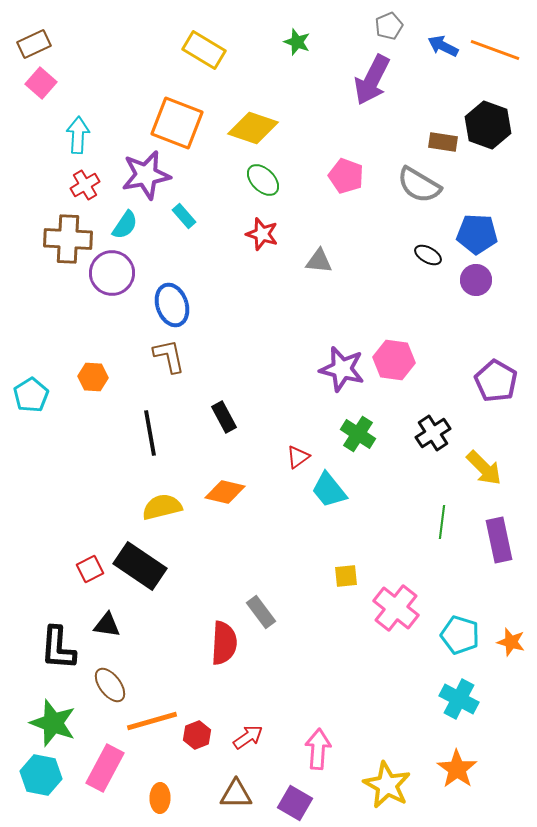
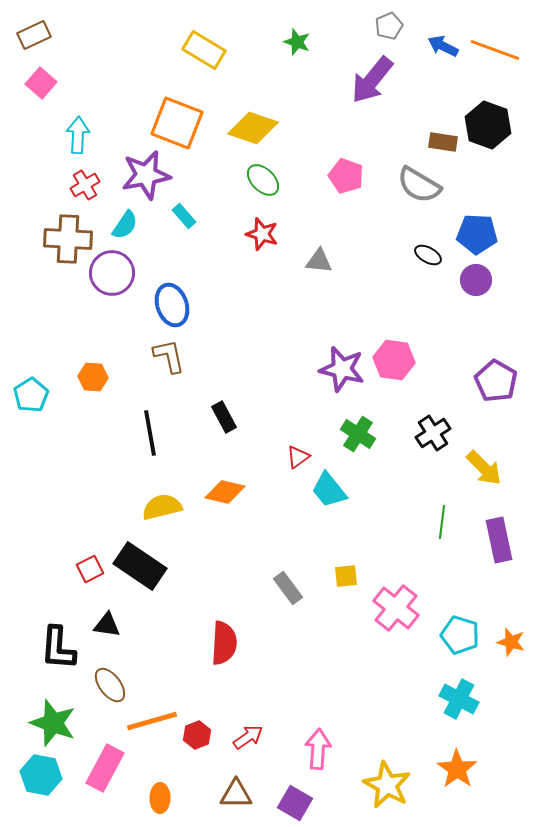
brown rectangle at (34, 44): moved 9 px up
purple arrow at (372, 80): rotated 12 degrees clockwise
gray rectangle at (261, 612): moved 27 px right, 24 px up
